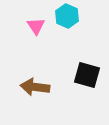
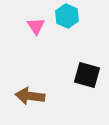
brown arrow: moved 5 px left, 9 px down
